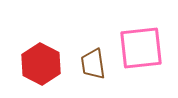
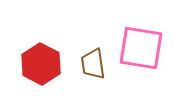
pink square: rotated 15 degrees clockwise
